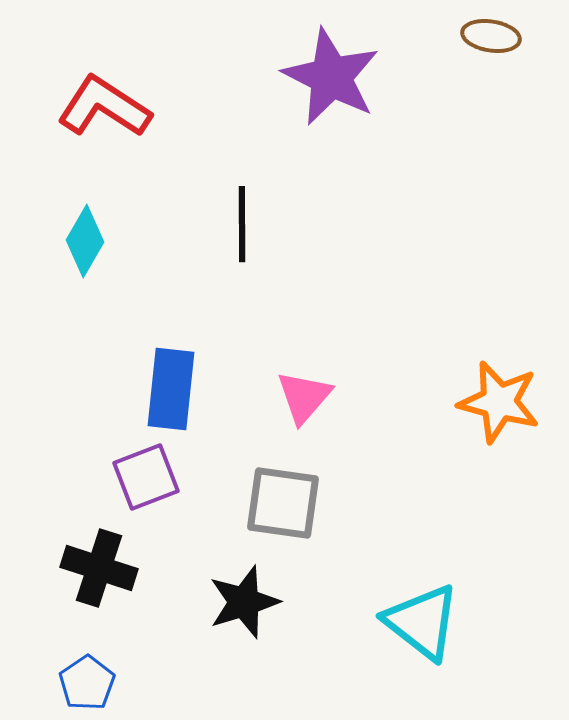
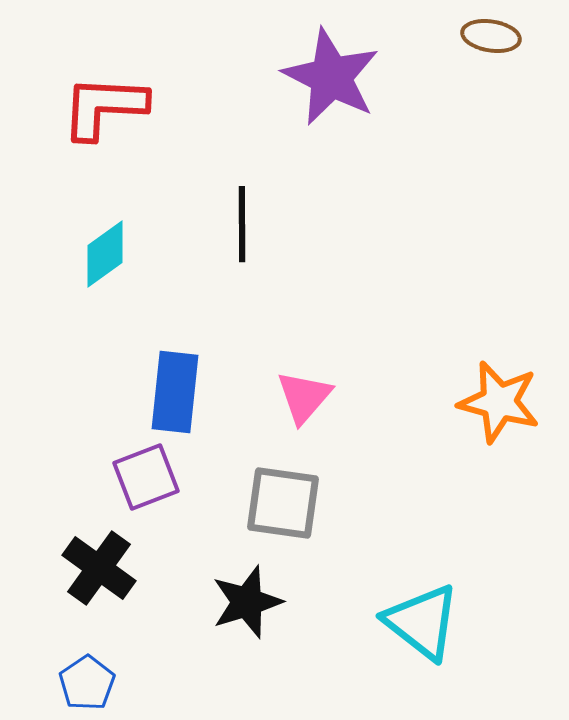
red L-shape: rotated 30 degrees counterclockwise
cyan diamond: moved 20 px right, 13 px down; rotated 24 degrees clockwise
blue rectangle: moved 4 px right, 3 px down
black cross: rotated 18 degrees clockwise
black star: moved 3 px right
